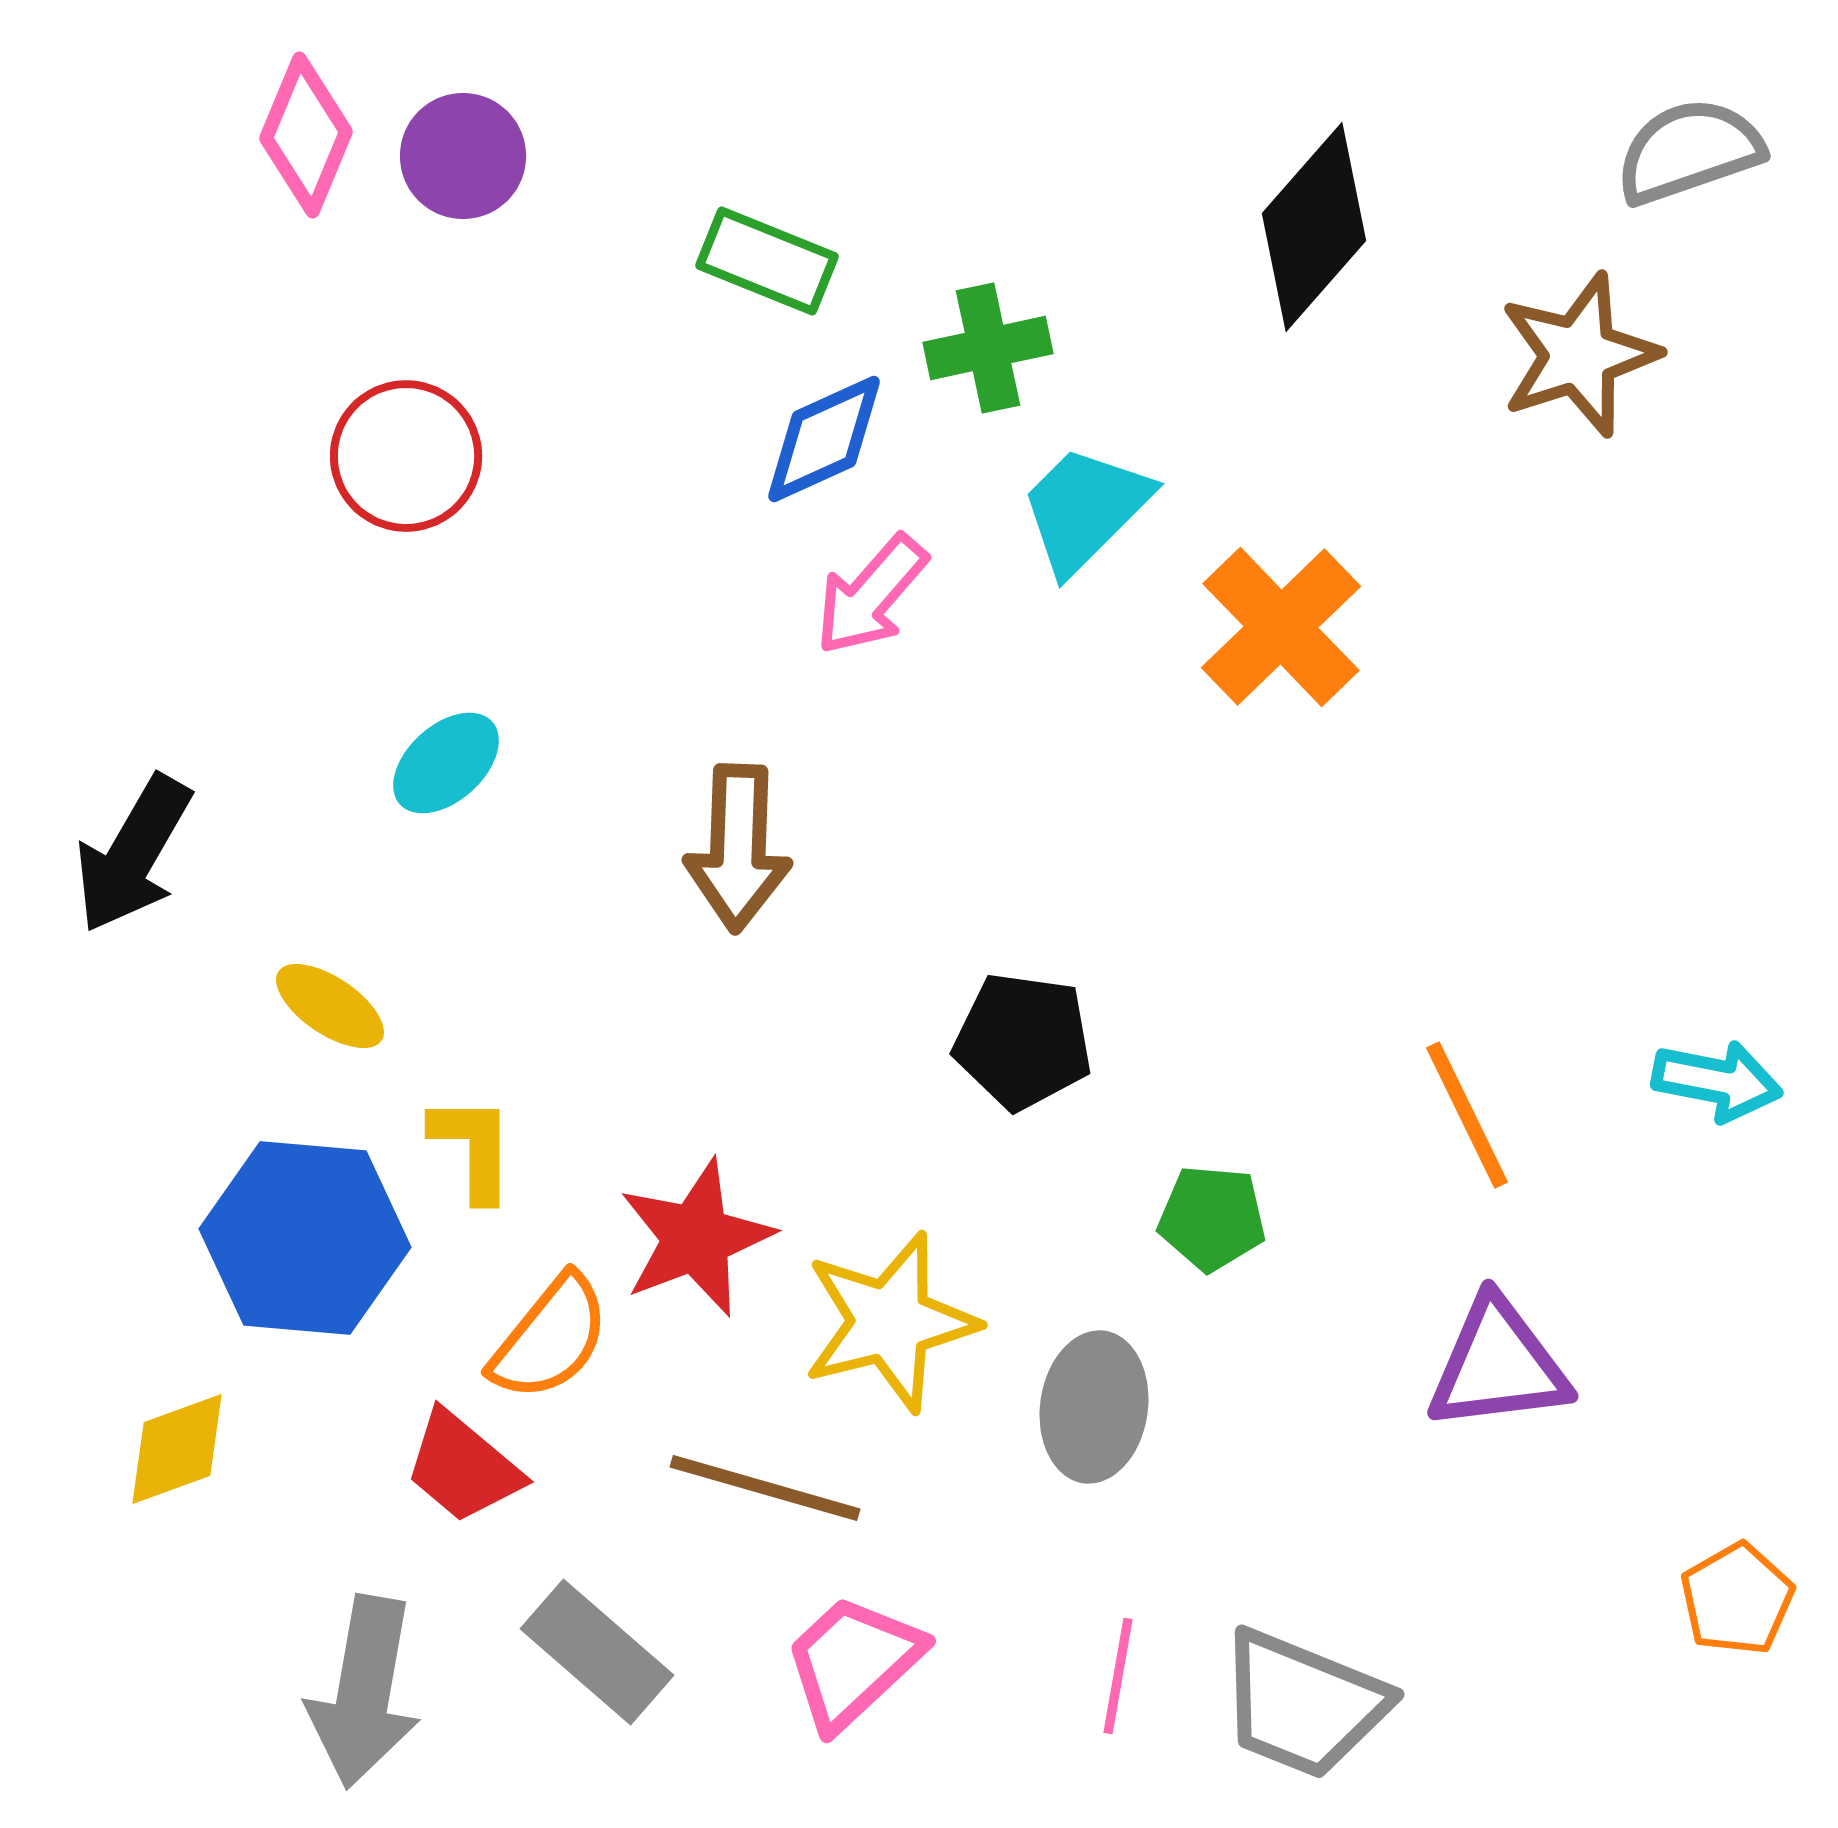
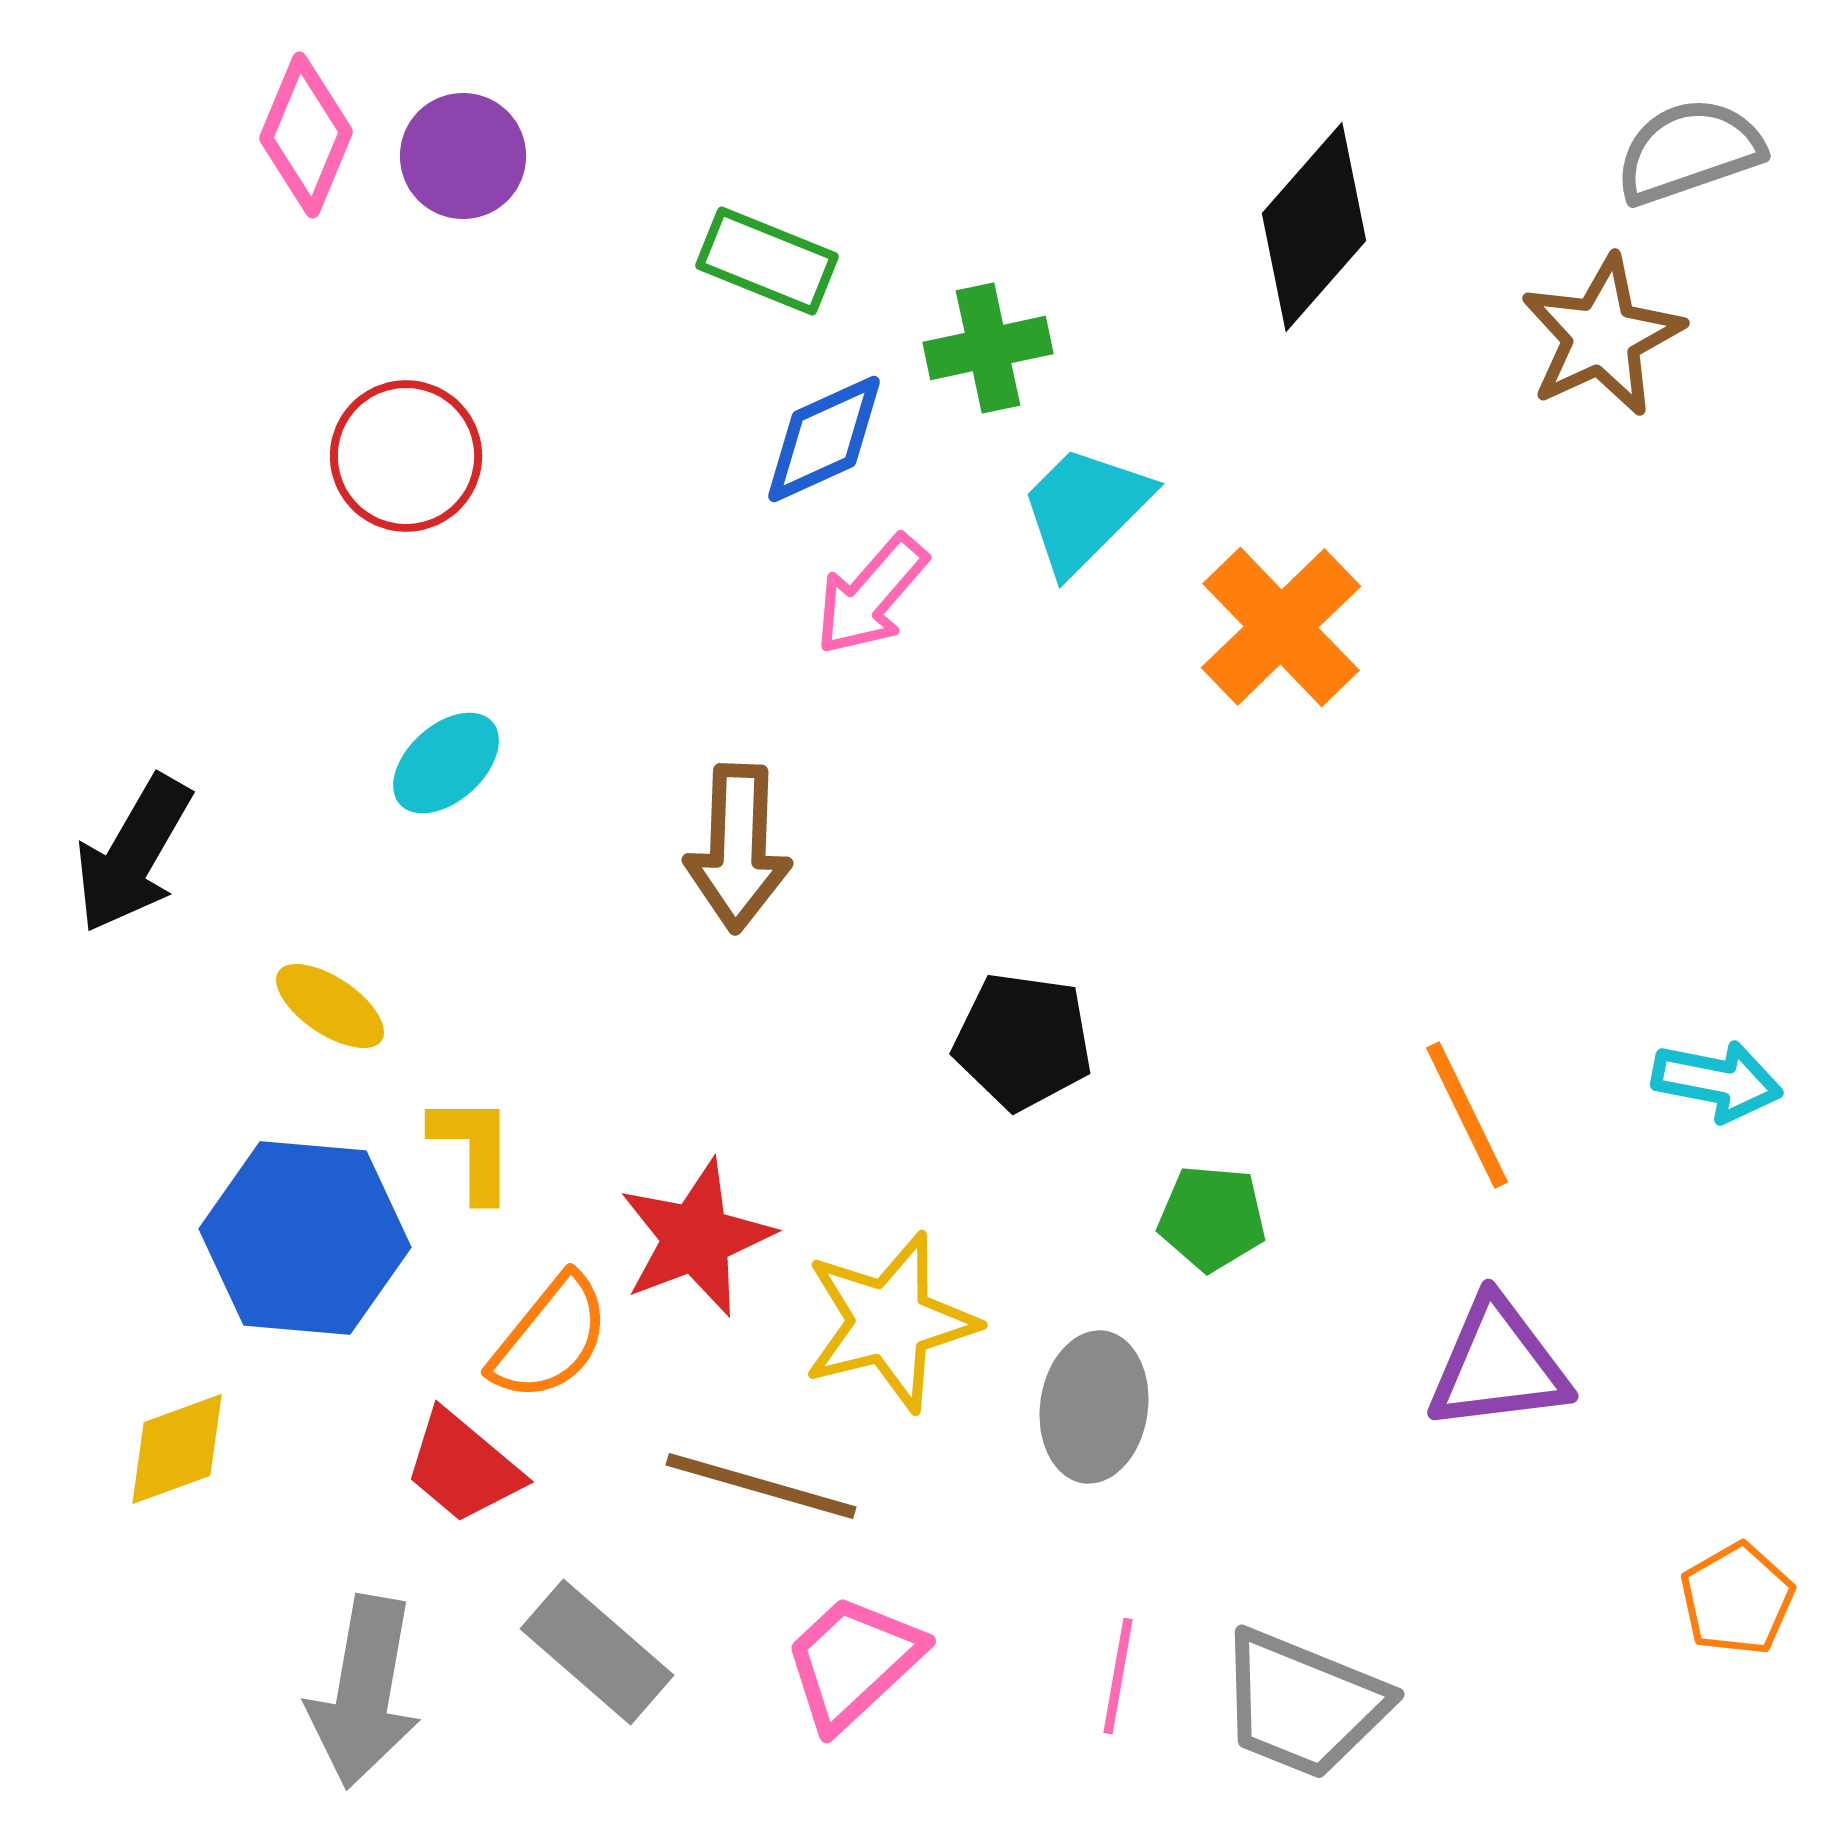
brown star: moved 23 px right, 19 px up; rotated 7 degrees counterclockwise
brown line: moved 4 px left, 2 px up
